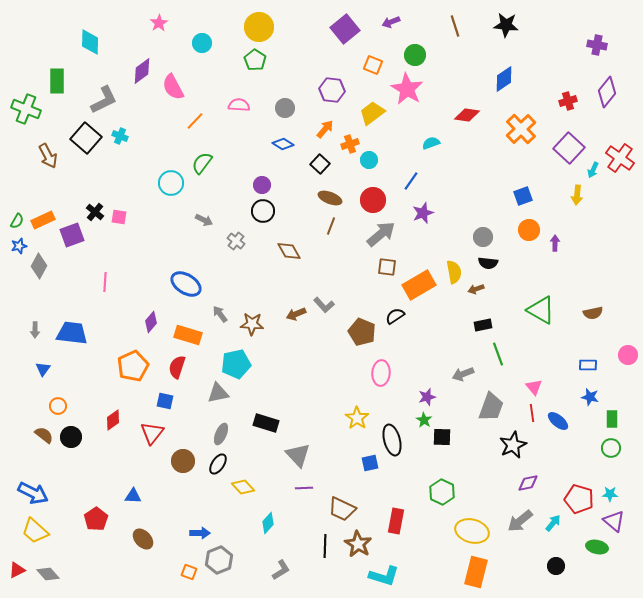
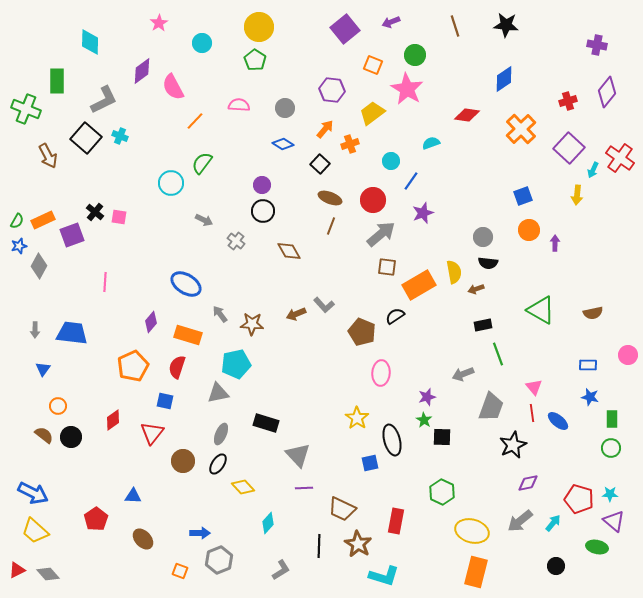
cyan circle at (369, 160): moved 22 px right, 1 px down
black line at (325, 546): moved 6 px left
orange square at (189, 572): moved 9 px left, 1 px up
